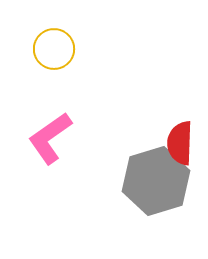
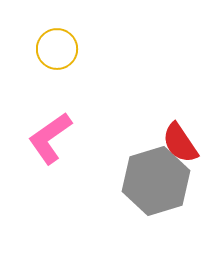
yellow circle: moved 3 px right
red semicircle: rotated 36 degrees counterclockwise
